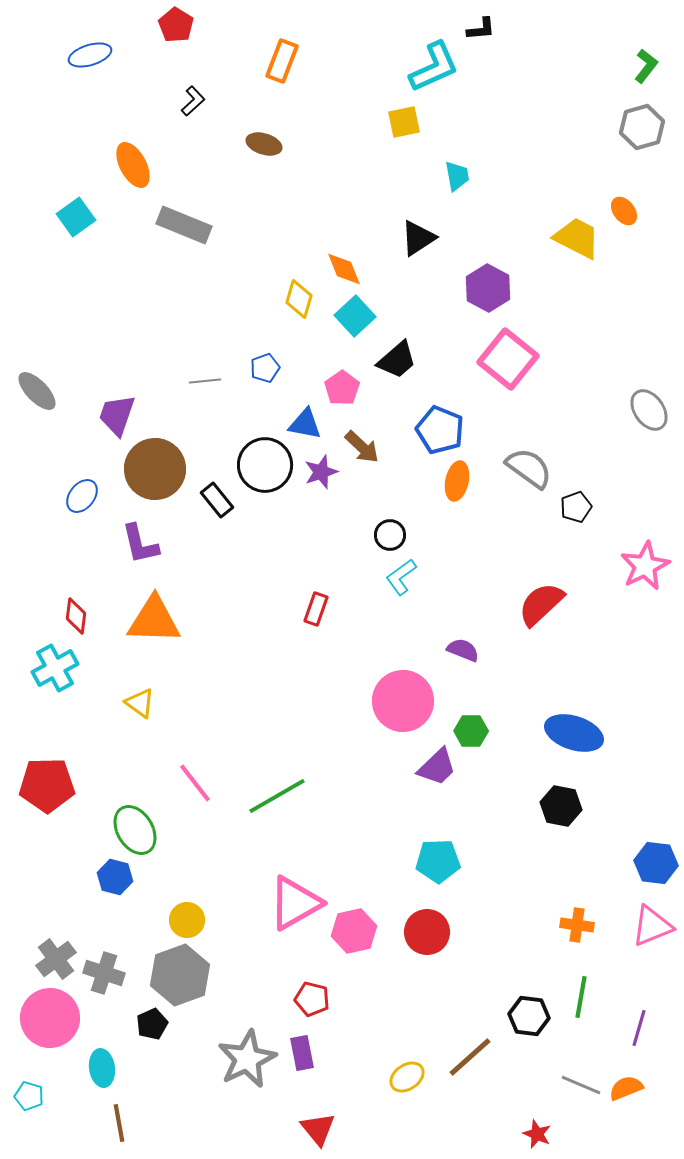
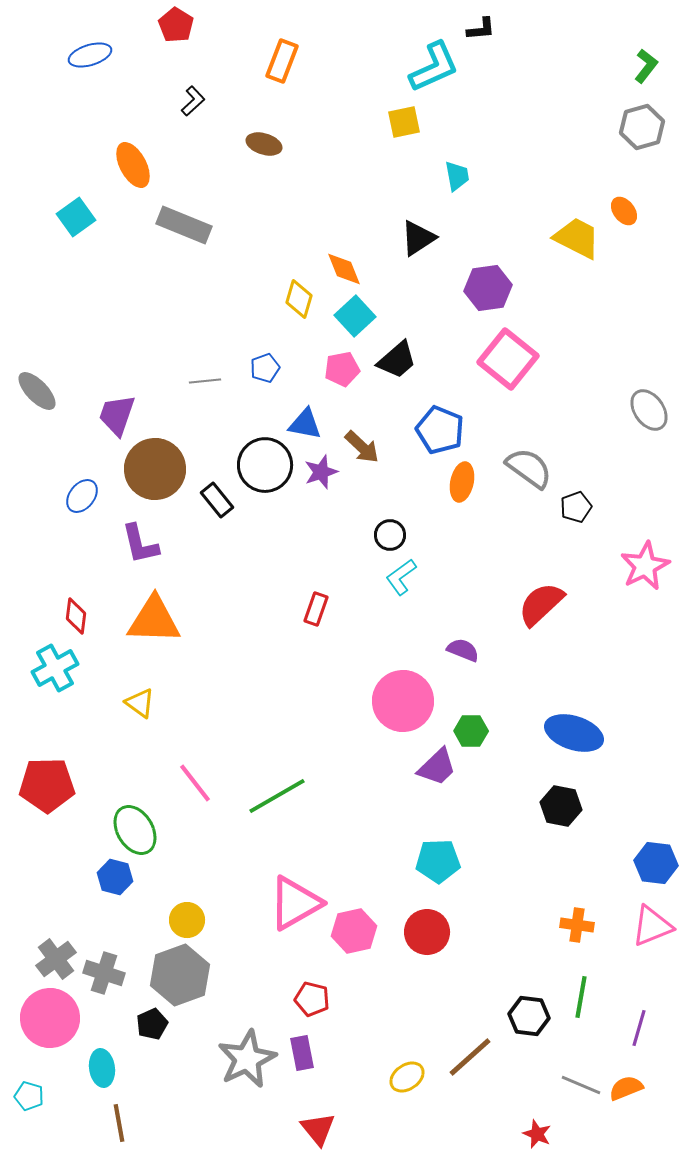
purple hexagon at (488, 288): rotated 24 degrees clockwise
pink pentagon at (342, 388): moved 19 px up; rotated 24 degrees clockwise
orange ellipse at (457, 481): moved 5 px right, 1 px down
